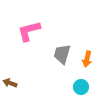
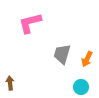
pink L-shape: moved 1 px right, 8 px up
orange arrow: rotated 14 degrees clockwise
brown arrow: rotated 64 degrees clockwise
